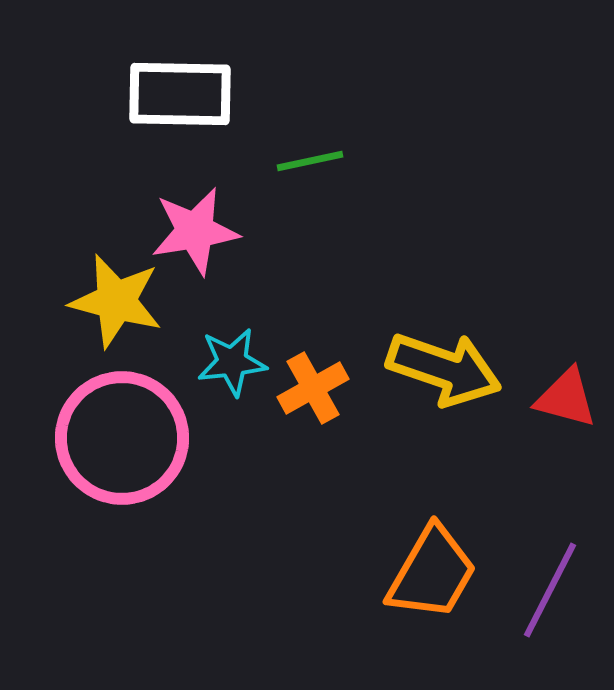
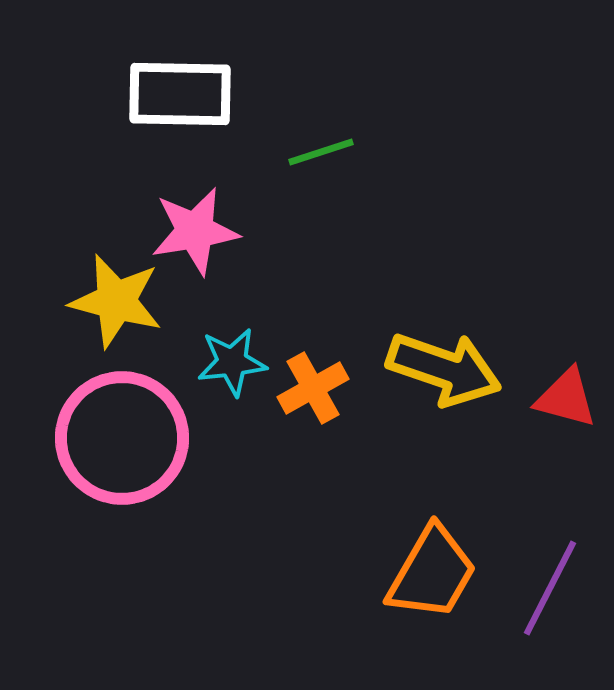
green line: moved 11 px right, 9 px up; rotated 6 degrees counterclockwise
purple line: moved 2 px up
